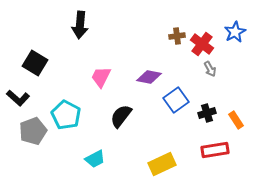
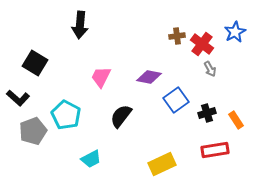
cyan trapezoid: moved 4 px left
